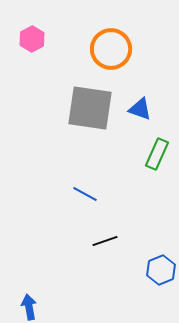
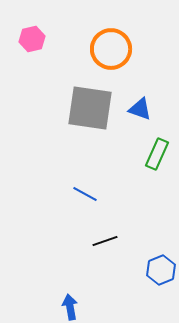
pink hexagon: rotated 15 degrees clockwise
blue arrow: moved 41 px right
